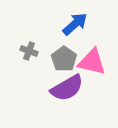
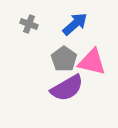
gray cross: moved 27 px up
